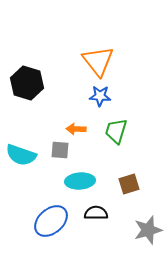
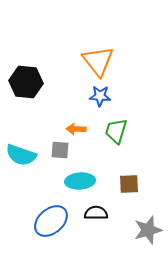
black hexagon: moved 1 px left, 1 px up; rotated 12 degrees counterclockwise
brown square: rotated 15 degrees clockwise
